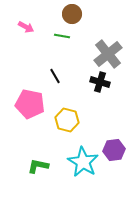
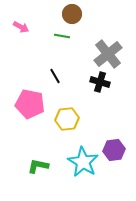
pink arrow: moved 5 px left
yellow hexagon: moved 1 px up; rotated 20 degrees counterclockwise
